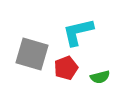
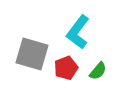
cyan L-shape: rotated 40 degrees counterclockwise
green semicircle: moved 2 px left, 6 px up; rotated 36 degrees counterclockwise
